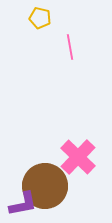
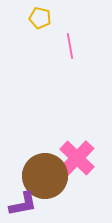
pink line: moved 1 px up
pink cross: moved 1 px left, 1 px down
brown circle: moved 10 px up
